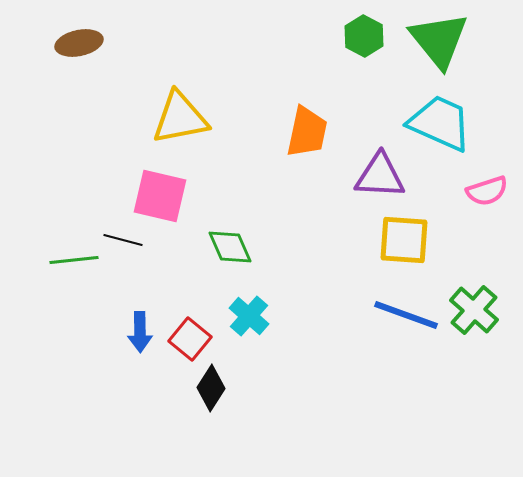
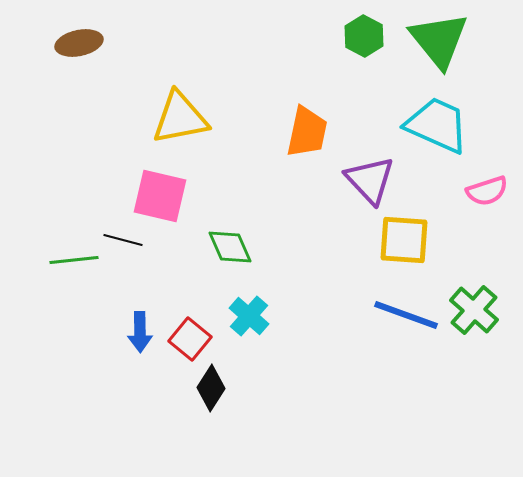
cyan trapezoid: moved 3 px left, 2 px down
purple triangle: moved 10 px left, 4 px down; rotated 44 degrees clockwise
